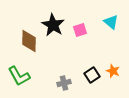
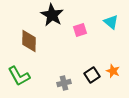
black star: moved 1 px left, 10 px up
